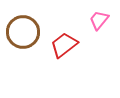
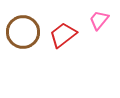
red trapezoid: moved 1 px left, 10 px up
